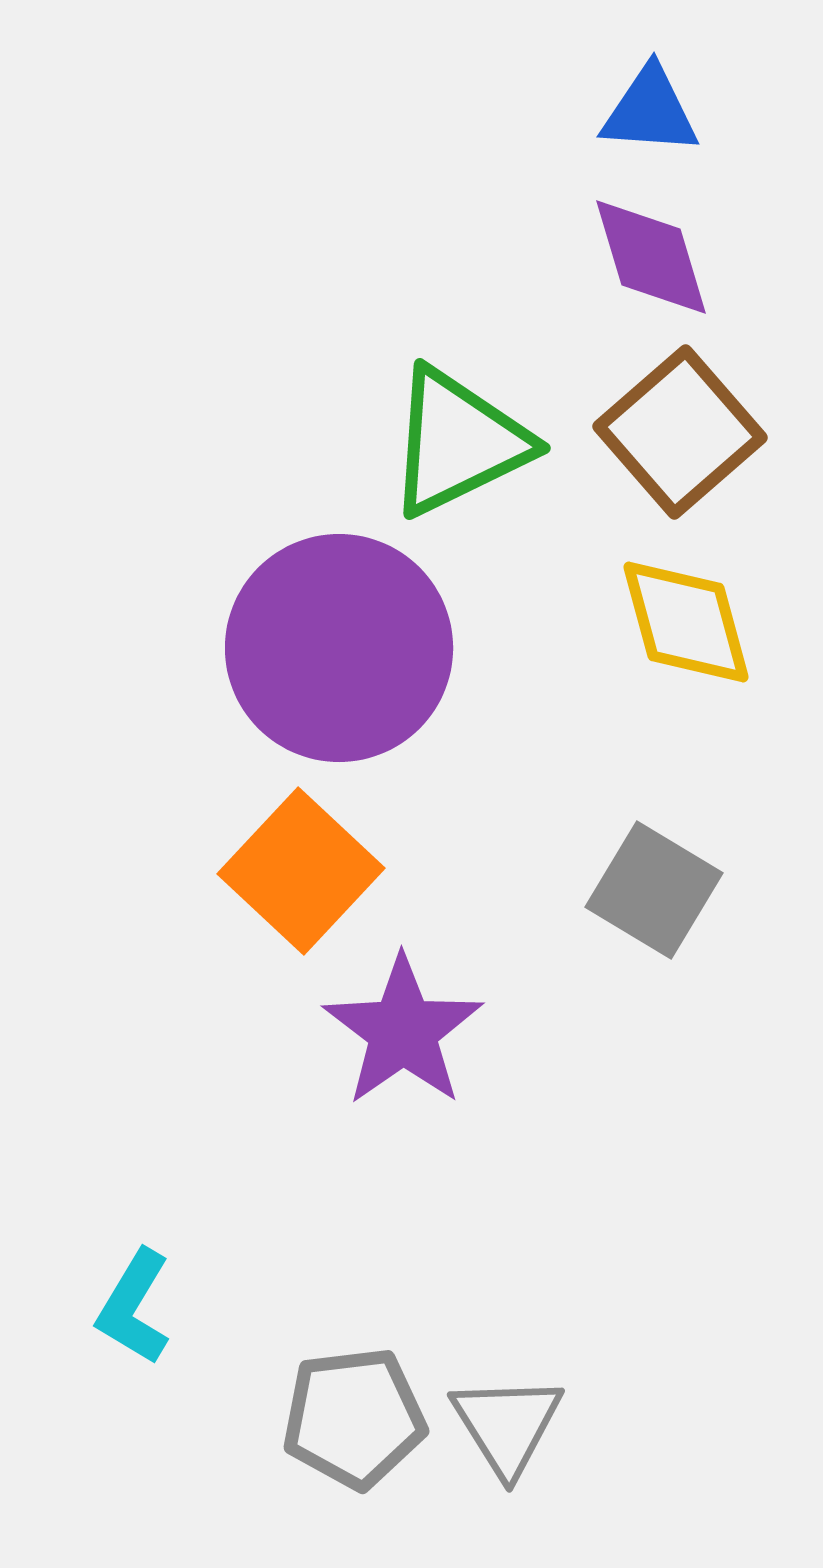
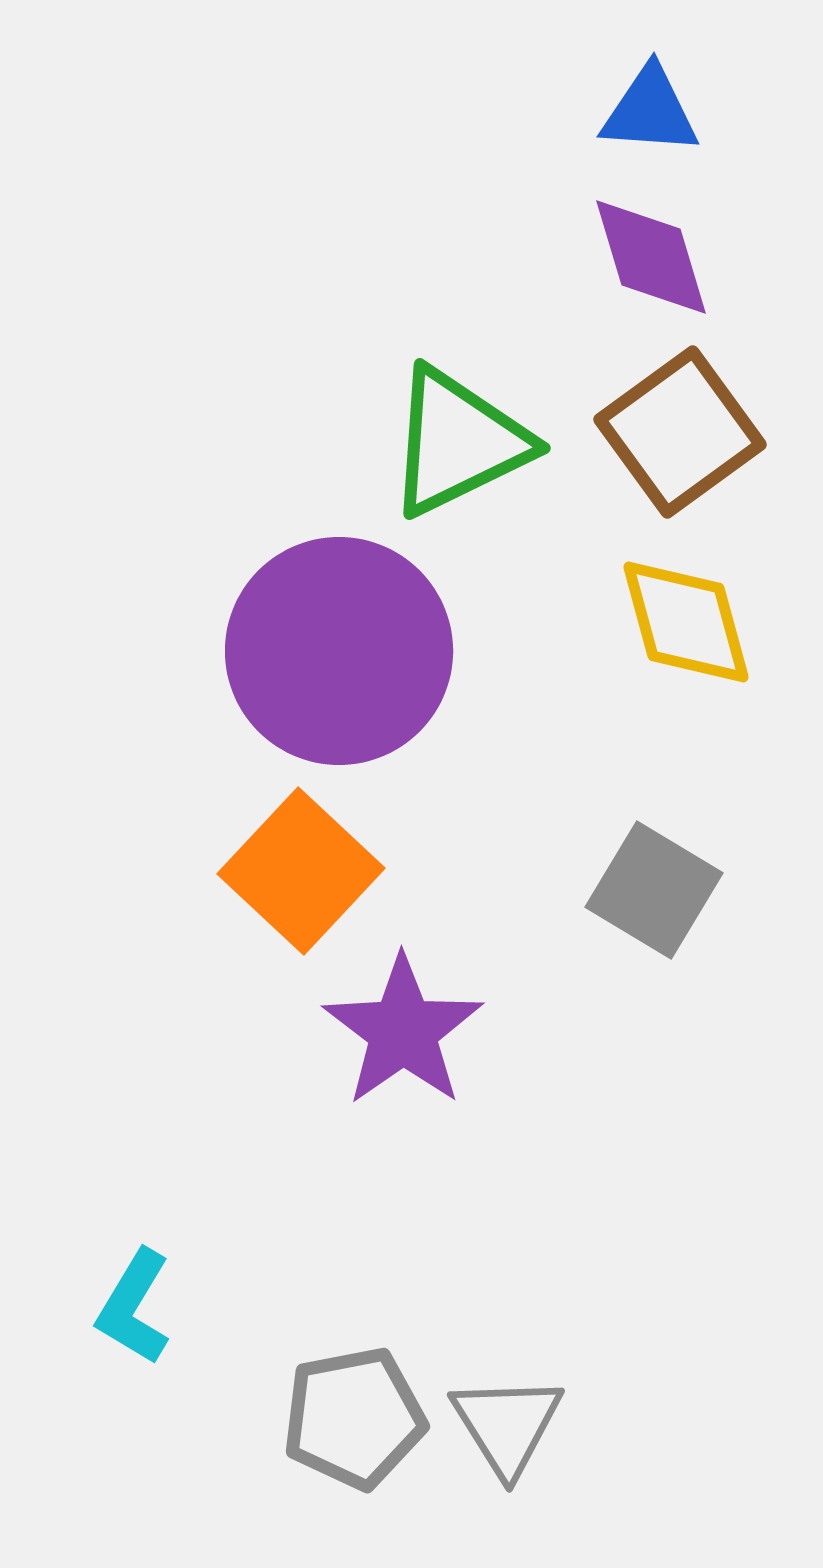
brown square: rotated 5 degrees clockwise
purple circle: moved 3 px down
gray pentagon: rotated 4 degrees counterclockwise
